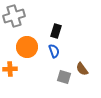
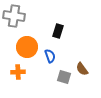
gray cross: rotated 25 degrees clockwise
black rectangle: moved 2 px right
blue semicircle: moved 4 px left, 5 px down
orange cross: moved 8 px right, 3 px down
